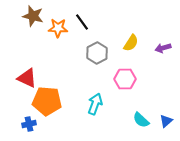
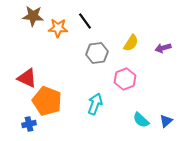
brown star: rotated 10 degrees counterclockwise
black line: moved 3 px right, 1 px up
gray hexagon: rotated 20 degrees clockwise
pink hexagon: rotated 20 degrees counterclockwise
orange pentagon: rotated 16 degrees clockwise
